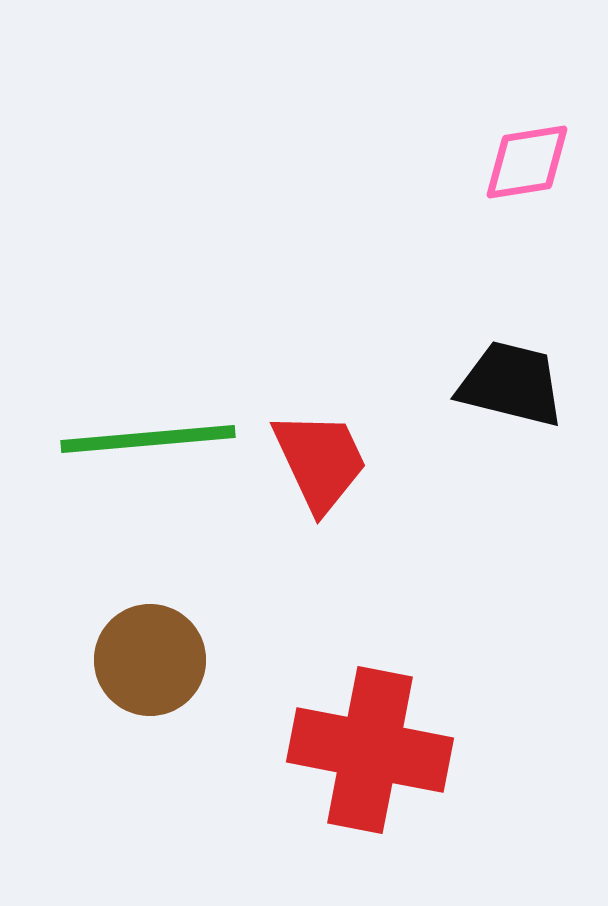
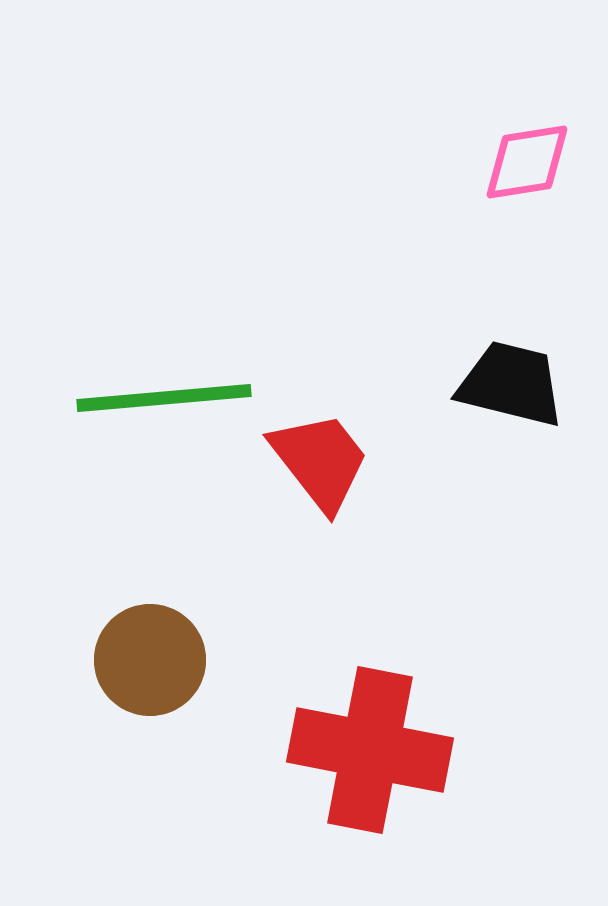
green line: moved 16 px right, 41 px up
red trapezoid: rotated 13 degrees counterclockwise
